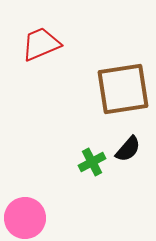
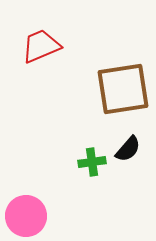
red trapezoid: moved 2 px down
green cross: rotated 20 degrees clockwise
pink circle: moved 1 px right, 2 px up
